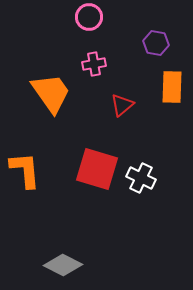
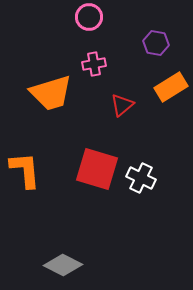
orange rectangle: moved 1 px left; rotated 56 degrees clockwise
orange trapezoid: rotated 108 degrees clockwise
